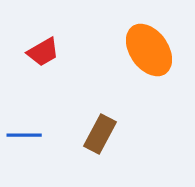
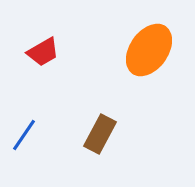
orange ellipse: rotated 70 degrees clockwise
blue line: rotated 56 degrees counterclockwise
